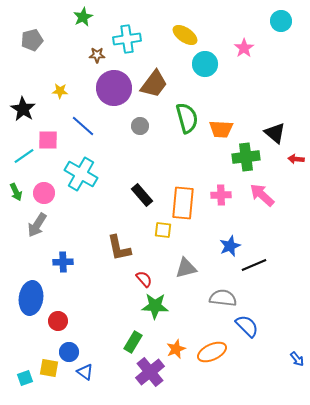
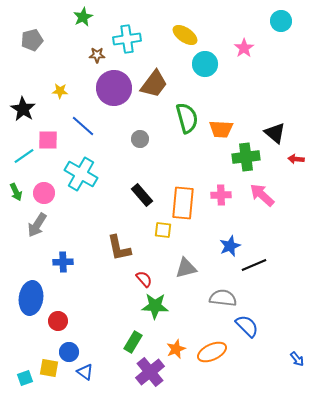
gray circle at (140, 126): moved 13 px down
